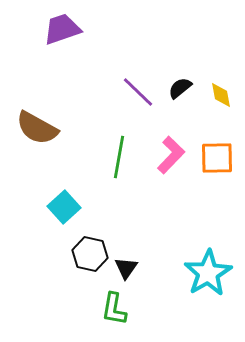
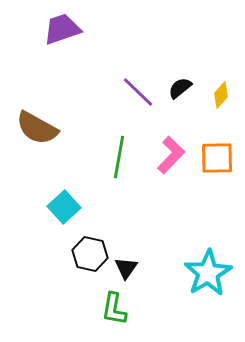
yellow diamond: rotated 52 degrees clockwise
